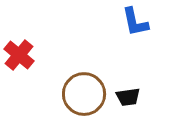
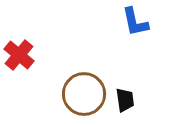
black trapezoid: moved 3 px left, 3 px down; rotated 90 degrees counterclockwise
